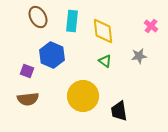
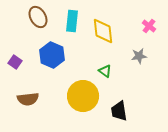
pink cross: moved 2 px left
green triangle: moved 10 px down
purple square: moved 12 px left, 9 px up; rotated 16 degrees clockwise
